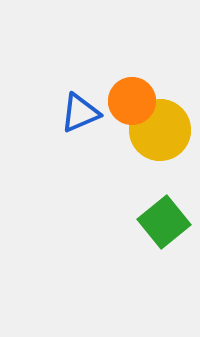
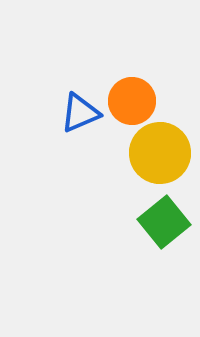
yellow circle: moved 23 px down
